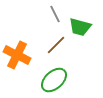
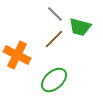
gray line: rotated 18 degrees counterclockwise
brown line: moved 2 px left, 6 px up
